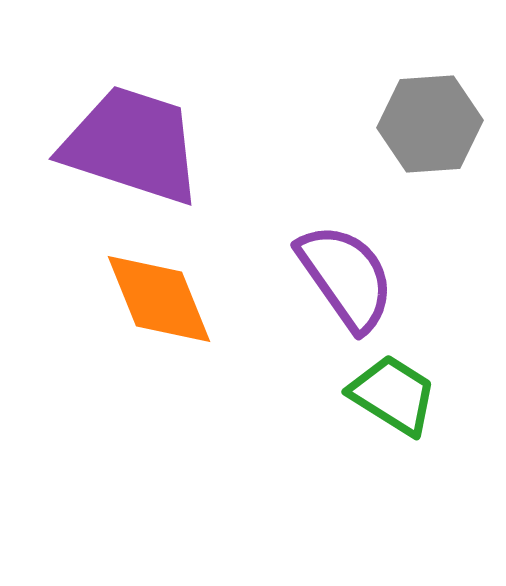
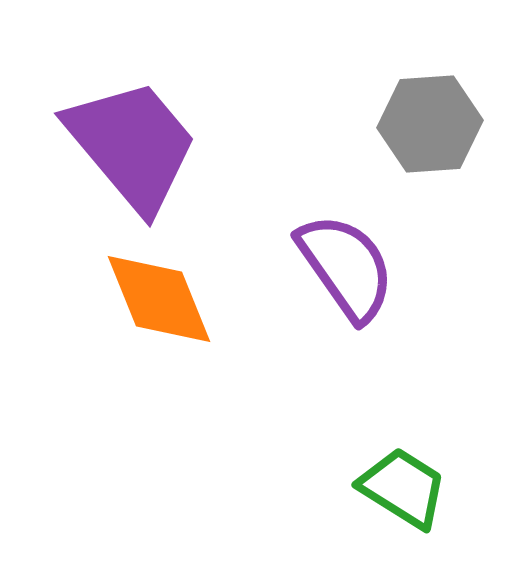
purple trapezoid: rotated 32 degrees clockwise
purple semicircle: moved 10 px up
green trapezoid: moved 10 px right, 93 px down
